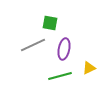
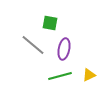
gray line: rotated 65 degrees clockwise
yellow triangle: moved 7 px down
